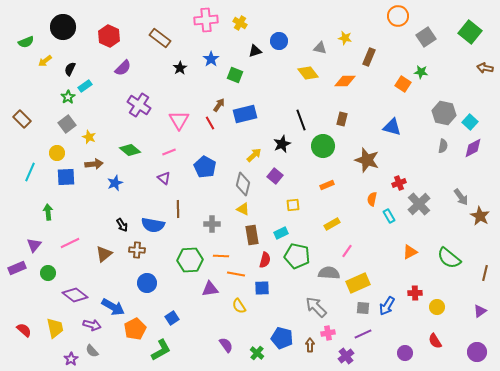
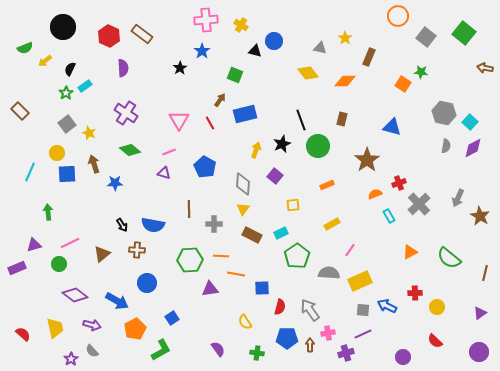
yellow cross at (240, 23): moved 1 px right, 2 px down
green square at (470, 32): moved 6 px left, 1 px down
gray square at (426, 37): rotated 18 degrees counterclockwise
brown rectangle at (160, 38): moved 18 px left, 4 px up
yellow star at (345, 38): rotated 24 degrees clockwise
blue circle at (279, 41): moved 5 px left
green semicircle at (26, 42): moved 1 px left, 6 px down
black triangle at (255, 51): rotated 32 degrees clockwise
blue star at (211, 59): moved 9 px left, 8 px up
purple semicircle at (123, 68): rotated 48 degrees counterclockwise
green star at (68, 97): moved 2 px left, 4 px up
purple cross at (139, 105): moved 13 px left, 8 px down
brown arrow at (219, 105): moved 1 px right, 5 px up
brown rectangle at (22, 119): moved 2 px left, 8 px up
yellow star at (89, 137): moved 4 px up
green circle at (323, 146): moved 5 px left
gray semicircle at (443, 146): moved 3 px right
yellow arrow at (254, 155): moved 2 px right, 5 px up; rotated 28 degrees counterclockwise
brown star at (367, 160): rotated 20 degrees clockwise
brown arrow at (94, 164): rotated 102 degrees counterclockwise
blue square at (66, 177): moved 1 px right, 3 px up
purple triangle at (164, 178): moved 5 px up; rotated 24 degrees counterclockwise
blue star at (115, 183): rotated 21 degrees clockwise
gray diamond at (243, 184): rotated 10 degrees counterclockwise
gray arrow at (461, 197): moved 3 px left, 1 px down; rotated 60 degrees clockwise
orange semicircle at (372, 199): moved 3 px right, 5 px up; rotated 56 degrees clockwise
brown line at (178, 209): moved 11 px right
yellow triangle at (243, 209): rotated 40 degrees clockwise
gray cross at (212, 224): moved 2 px right
brown rectangle at (252, 235): rotated 54 degrees counterclockwise
purple triangle at (34, 245): rotated 35 degrees clockwise
pink line at (347, 251): moved 3 px right, 1 px up
brown triangle at (104, 254): moved 2 px left
green pentagon at (297, 256): rotated 25 degrees clockwise
red semicircle at (265, 260): moved 15 px right, 47 px down
green circle at (48, 273): moved 11 px right, 9 px up
yellow rectangle at (358, 283): moved 2 px right, 2 px up
yellow semicircle at (239, 306): moved 6 px right, 16 px down
blue arrow at (387, 306): rotated 84 degrees clockwise
blue arrow at (113, 307): moved 4 px right, 6 px up
gray arrow at (316, 307): moved 6 px left, 3 px down; rotated 10 degrees clockwise
gray square at (363, 308): moved 2 px down
purple triangle at (480, 311): moved 2 px down
red semicircle at (24, 330): moved 1 px left, 4 px down
blue pentagon at (282, 338): moved 5 px right; rotated 15 degrees counterclockwise
red semicircle at (435, 341): rotated 14 degrees counterclockwise
purple semicircle at (226, 345): moved 8 px left, 4 px down
purple circle at (477, 352): moved 2 px right
green cross at (257, 353): rotated 32 degrees counterclockwise
purple circle at (405, 353): moved 2 px left, 4 px down
purple cross at (346, 356): moved 3 px up; rotated 21 degrees clockwise
